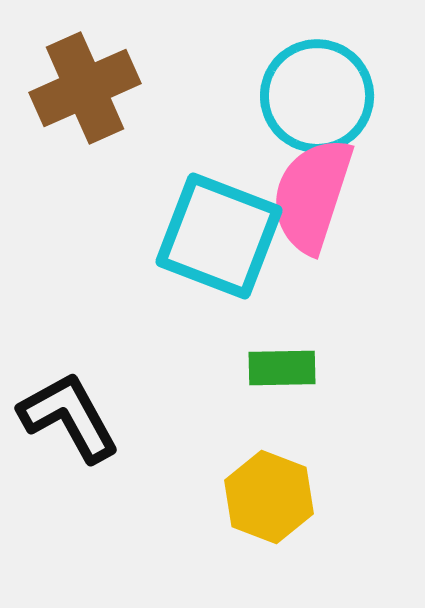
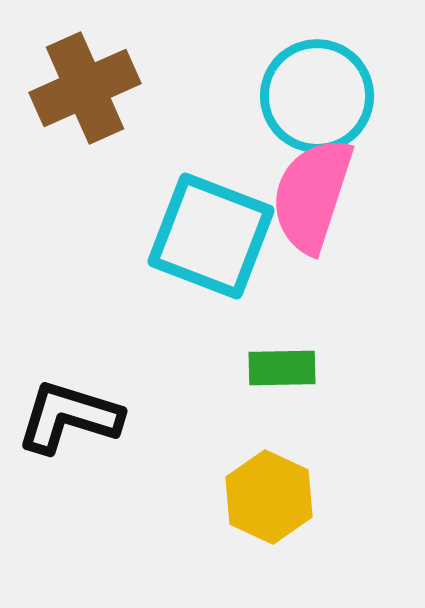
cyan square: moved 8 px left
black L-shape: rotated 44 degrees counterclockwise
yellow hexagon: rotated 4 degrees clockwise
